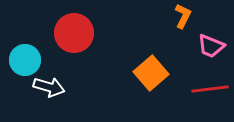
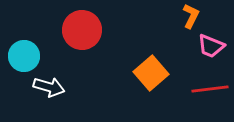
orange L-shape: moved 8 px right
red circle: moved 8 px right, 3 px up
cyan circle: moved 1 px left, 4 px up
